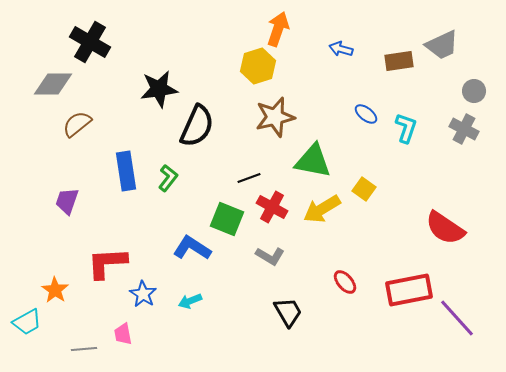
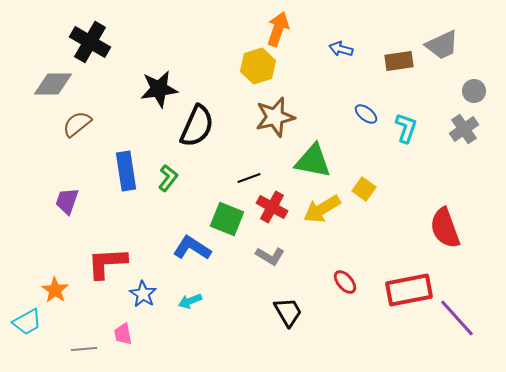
gray cross: rotated 28 degrees clockwise
red semicircle: rotated 36 degrees clockwise
